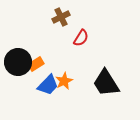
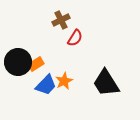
brown cross: moved 3 px down
red semicircle: moved 6 px left
blue trapezoid: moved 2 px left
